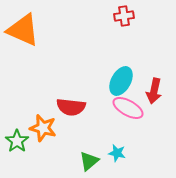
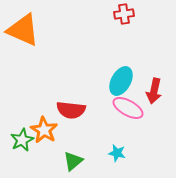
red cross: moved 2 px up
red semicircle: moved 3 px down
orange star: moved 1 px right, 2 px down; rotated 16 degrees clockwise
green star: moved 5 px right, 1 px up; rotated 10 degrees clockwise
green triangle: moved 16 px left
